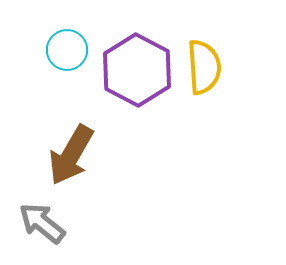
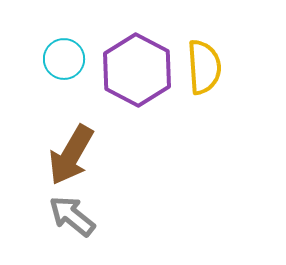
cyan circle: moved 3 px left, 9 px down
gray arrow: moved 30 px right, 7 px up
